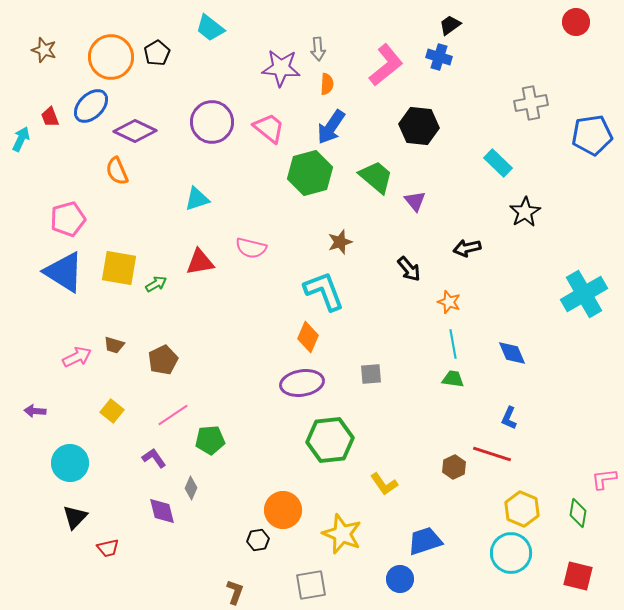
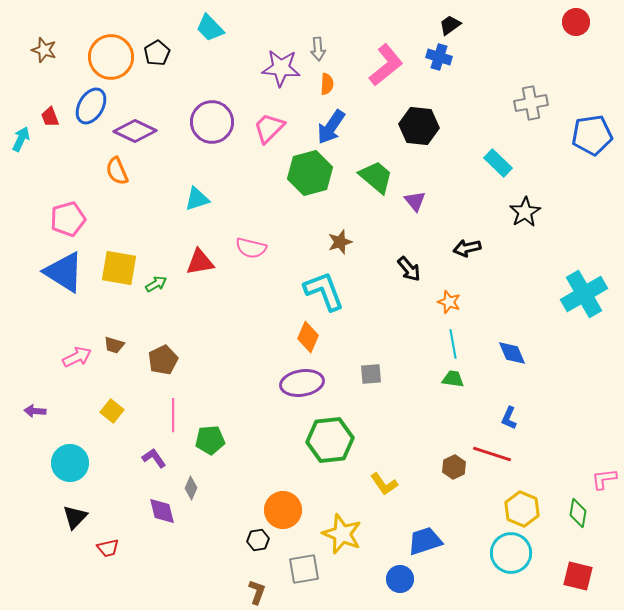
cyan trapezoid at (210, 28): rotated 8 degrees clockwise
blue ellipse at (91, 106): rotated 15 degrees counterclockwise
pink trapezoid at (269, 128): rotated 84 degrees counterclockwise
pink line at (173, 415): rotated 56 degrees counterclockwise
gray square at (311, 585): moved 7 px left, 16 px up
brown L-shape at (235, 592): moved 22 px right
